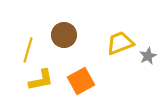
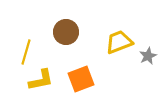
brown circle: moved 2 px right, 3 px up
yellow trapezoid: moved 1 px left, 1 px up
yellow line: moved 2 px left, 2 px down
orange square: moved 2 px up; rotated 8 degrees clockwise
